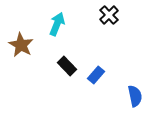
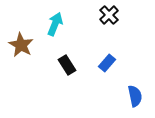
cyan arrow: moved 2 px left
black rectangle: moved 1 px up; rotated 12 degrees clockwise
blue rectangle: moved 11 px right, 12 px up
